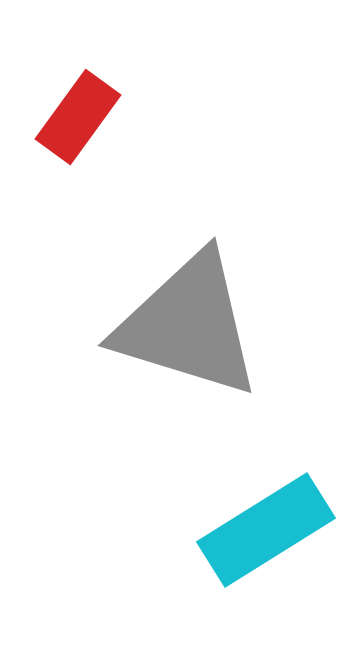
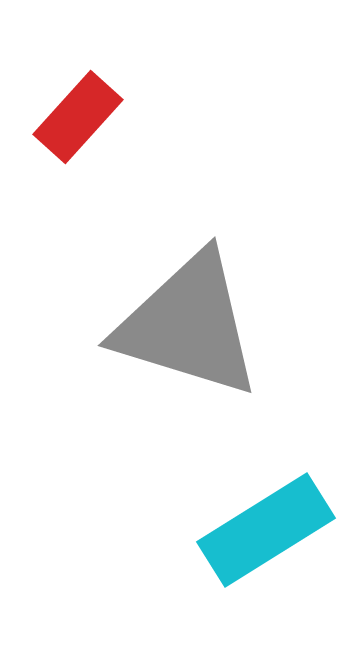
red rectangle: rotated 6 degrees clockwise
